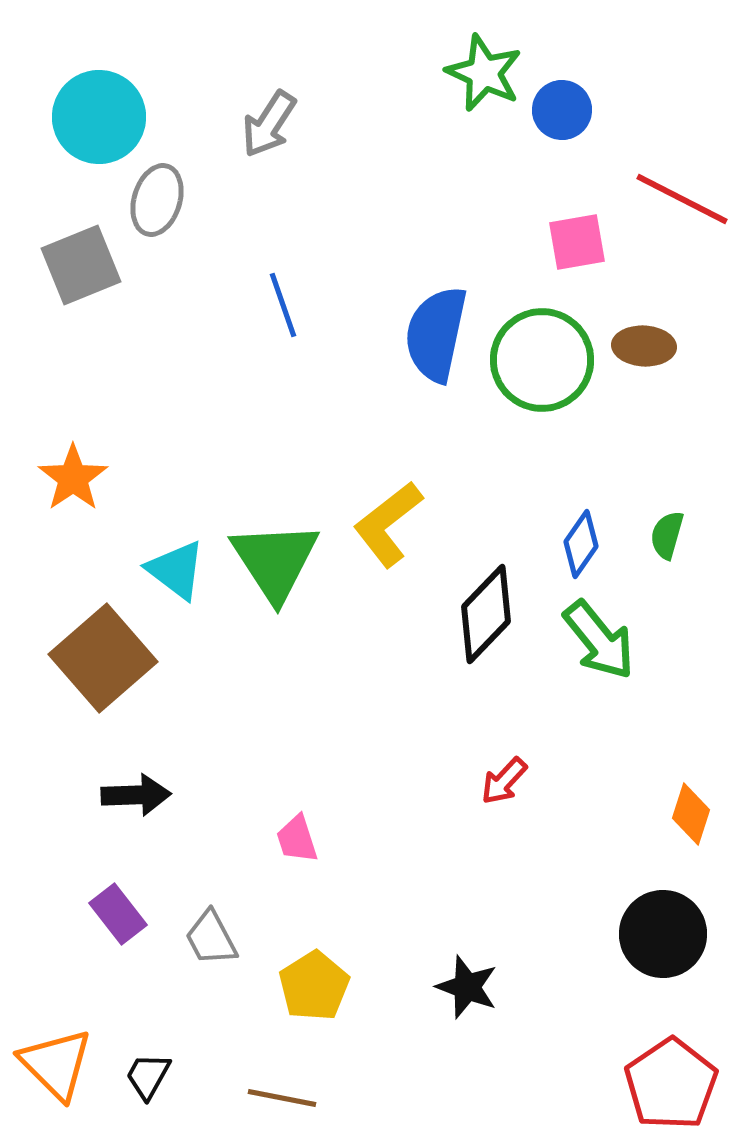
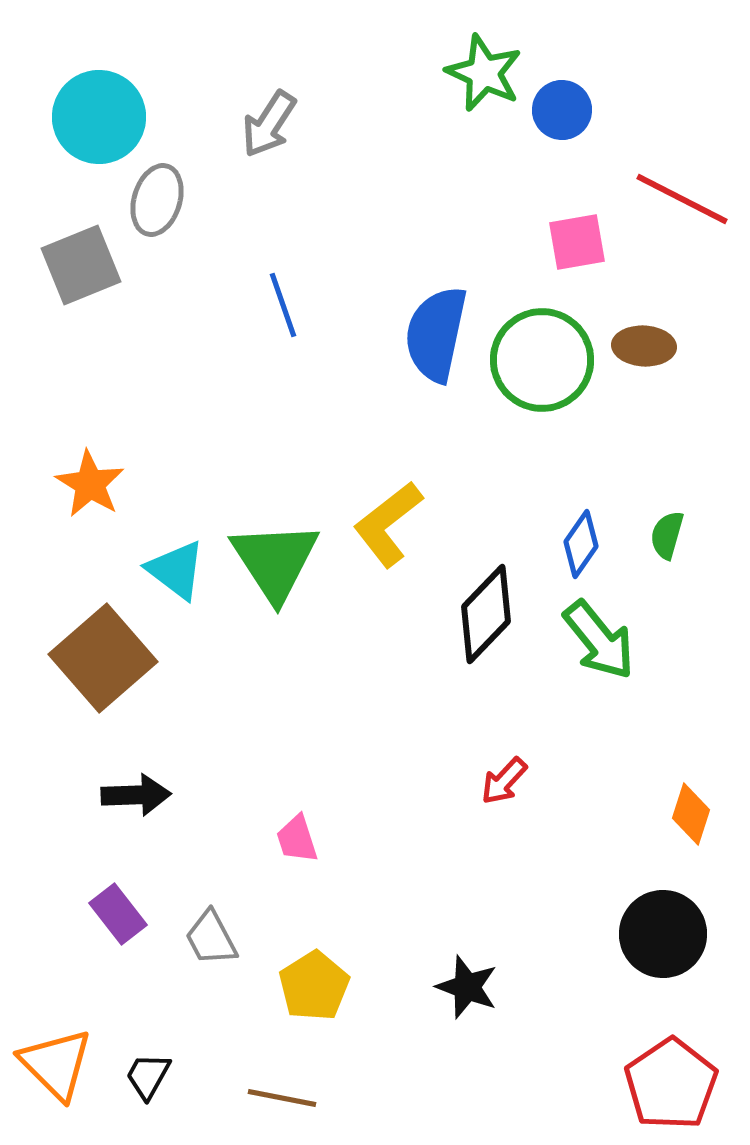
orange star: moved 17 px right, 6 px down; rotated 6 degrees counterclockwise
